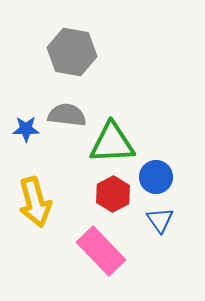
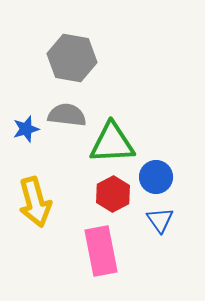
gray hexagon: moved 6 px down
blue star: rotated 16 degrees counterclockwise
pink rectangle: rotated 33 degrees clockwise
